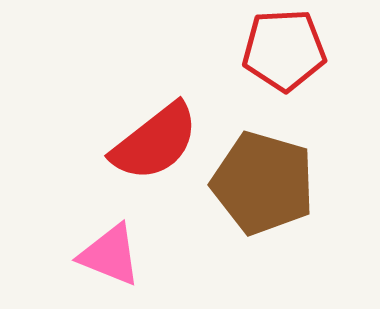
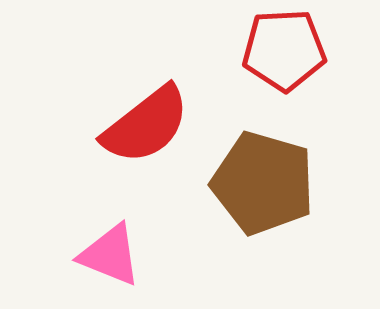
red semicircle: moved 9 px left, 17 px up
